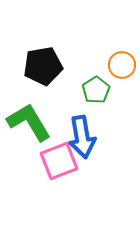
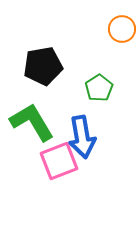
orange circle: moved 36 px up
green pentagon: moved 3 px right, 2 px up
green L-shape: moved 3 px right
